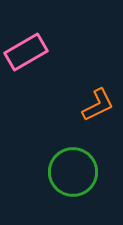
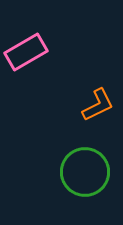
green circle: moved 12 px right
